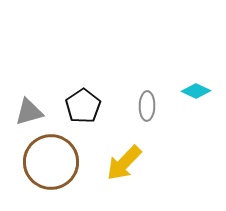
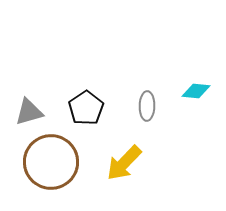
cyan diamond: rotated 20 degrees counterclockwise
black pentagon: moved 3 px right, 2 px down
